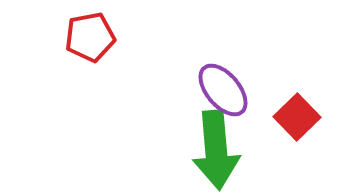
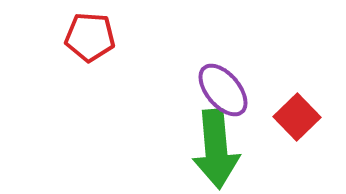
red pentagon: rotated 15 degrees clockwise
green arrow: moved 1 px up
